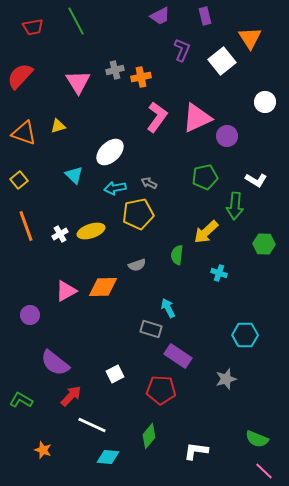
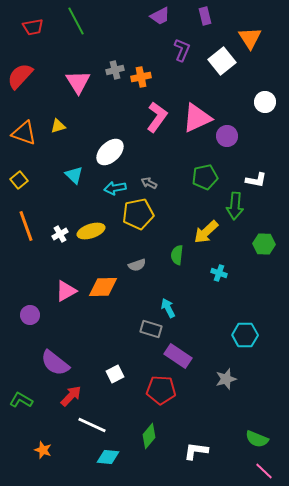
white L-shape at (256, 180): rotated 20 degrees counterclockwise
